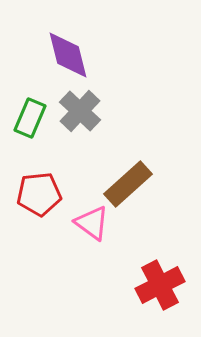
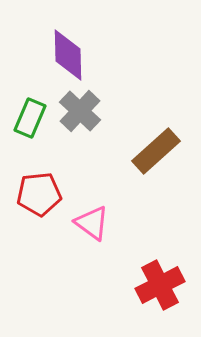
purple diamond: rotated 12 degrees clockwise
brown rectangle: moved 28 px right, 33 px up
